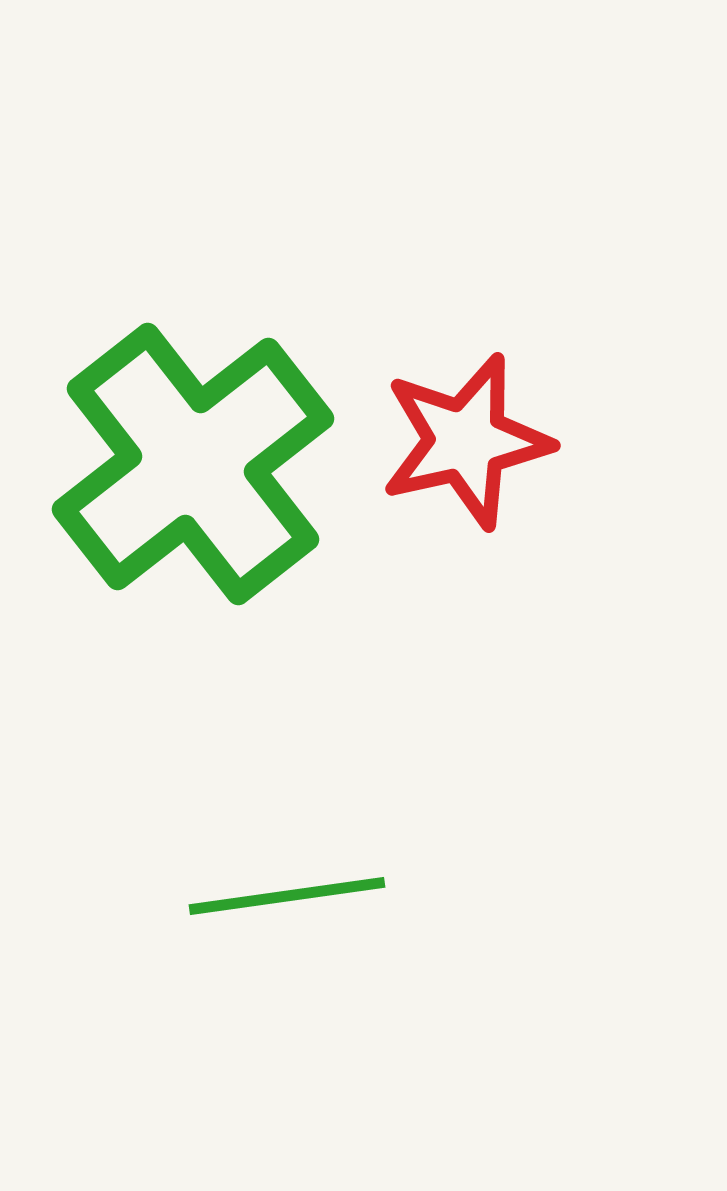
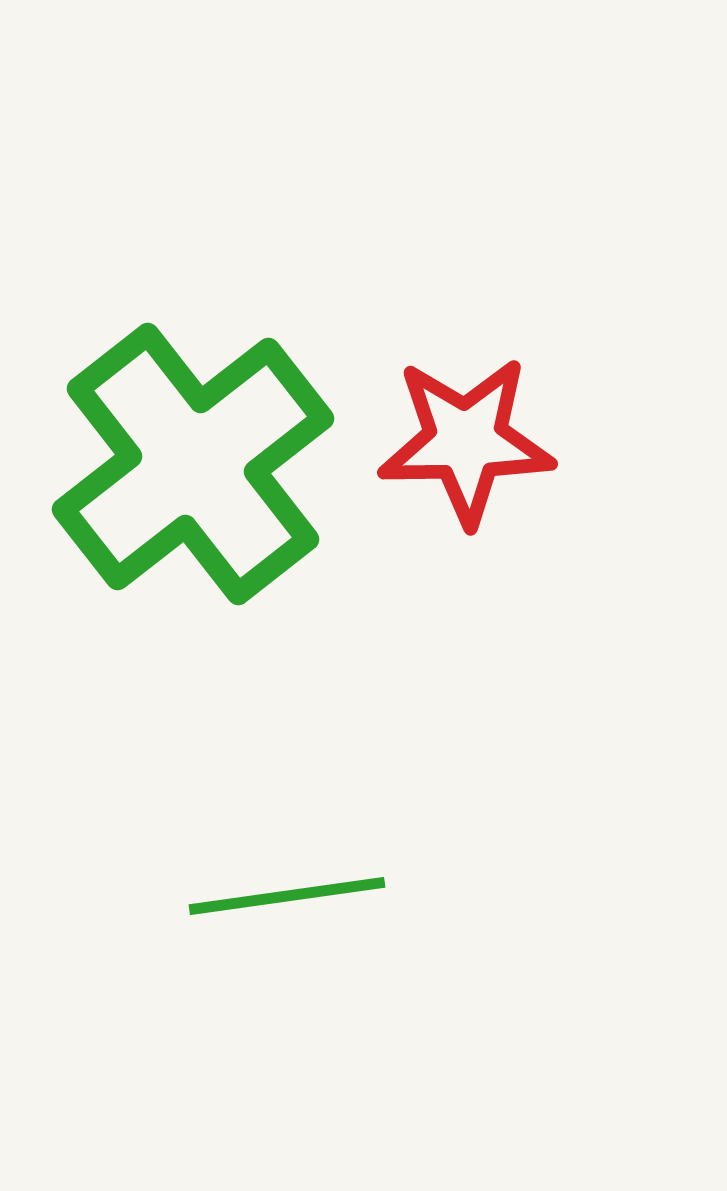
red star: rotated 12 degrees clockwise
